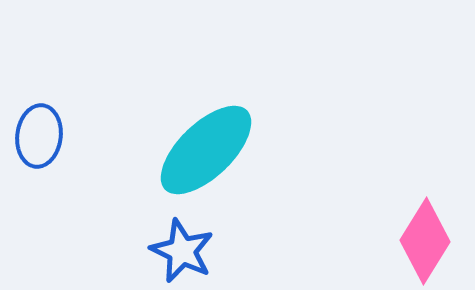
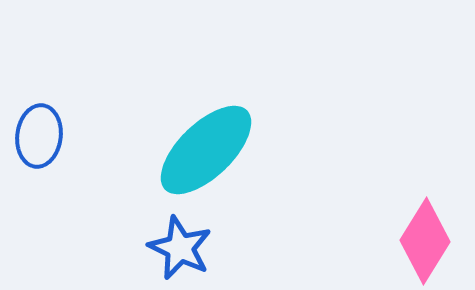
blue star: moved 2 px left, 3 px up
